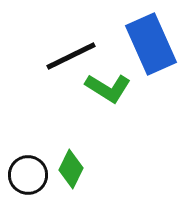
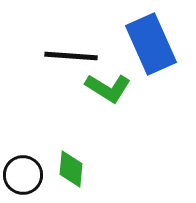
black line: rotated 30 degrees clockwise
green diamond: rotated 21 degrees counterclockwise
black circle: moved 5 px left
